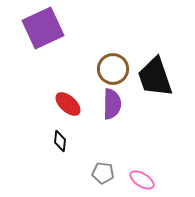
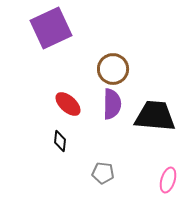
purple square: moved 8 px right
black trapezoid: moved 39 px down; rotated 114 degrees clockwise
pink ellipse: moved 26 px right; rotated 75 degrees clockwise
